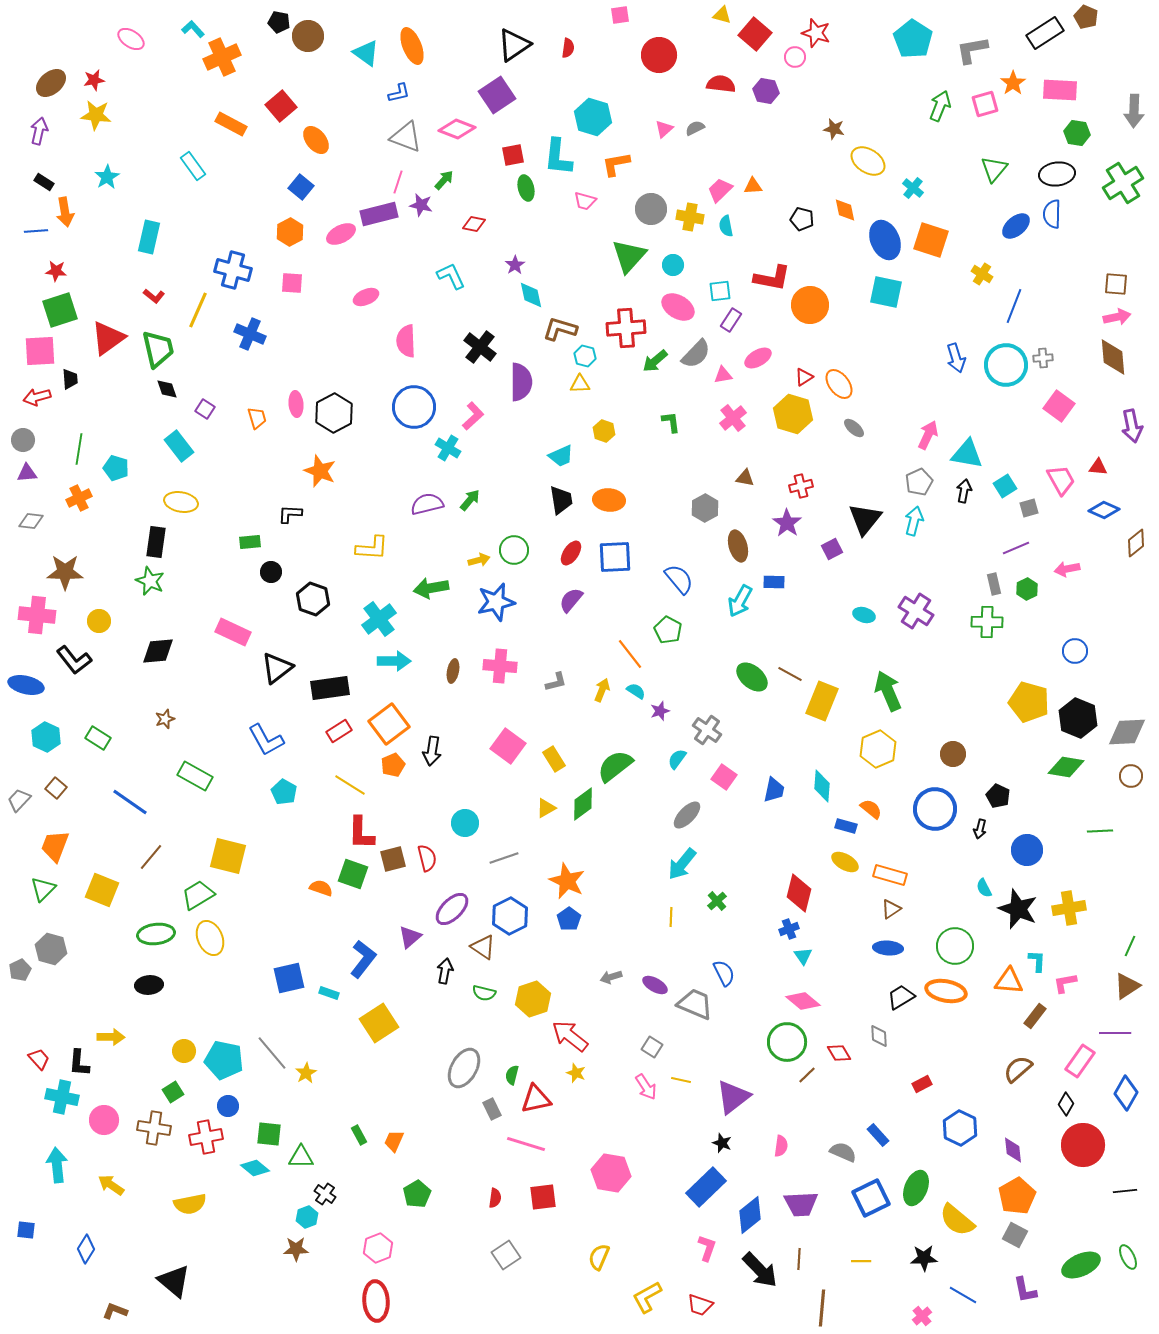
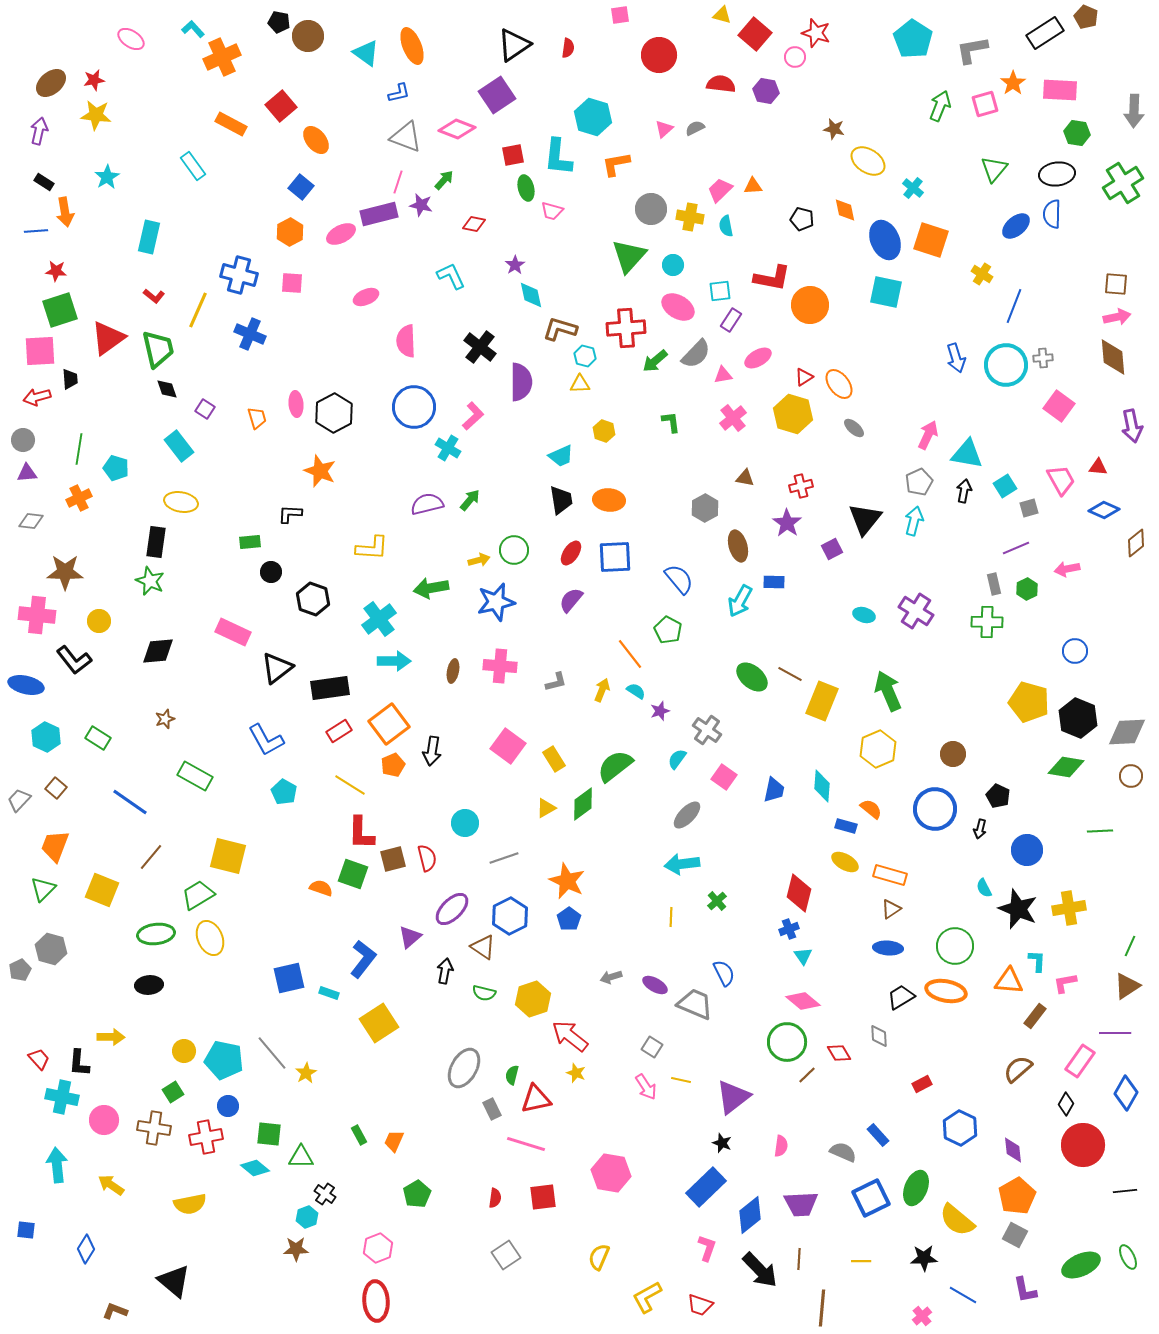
pink trapezoid at (585, 201): moved 33 px left, 10 px down
blue cross at (233, 270): moved 6 px right, 5 px down
cyan arrow at (682, 864): rotated 44 degrees clockwise
